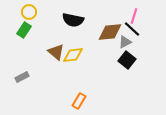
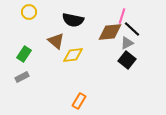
pink line: moved 12 px left
green rectangle: moved 24 px down
gray triangle: moved 2 px right, 1 px down
brown triangle: moved 11 px up
